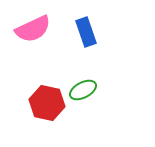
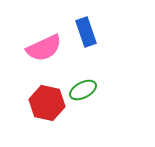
pink semicircle: moved 11 px right, 19 px down
